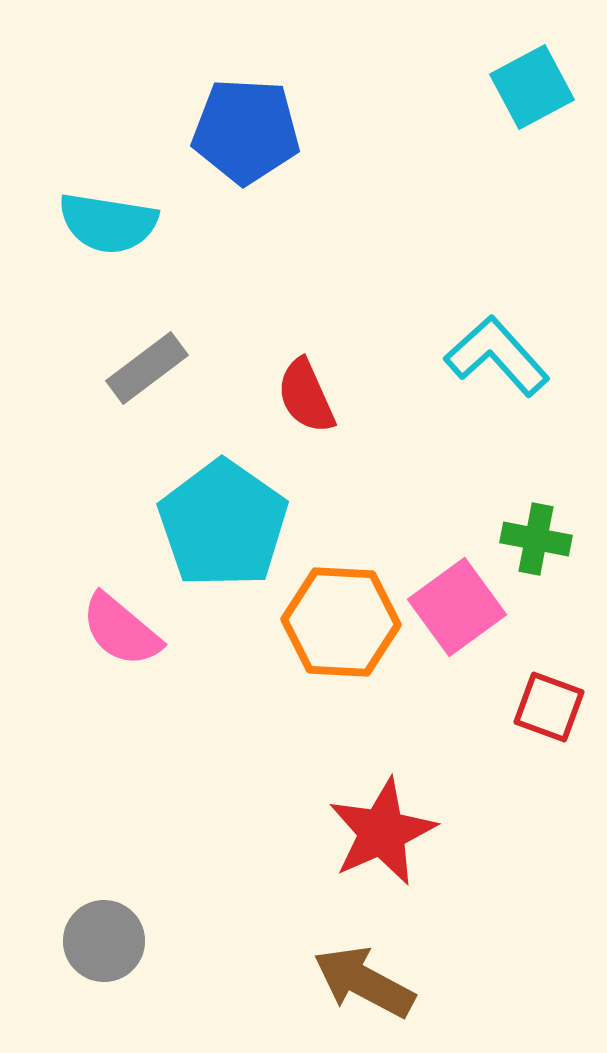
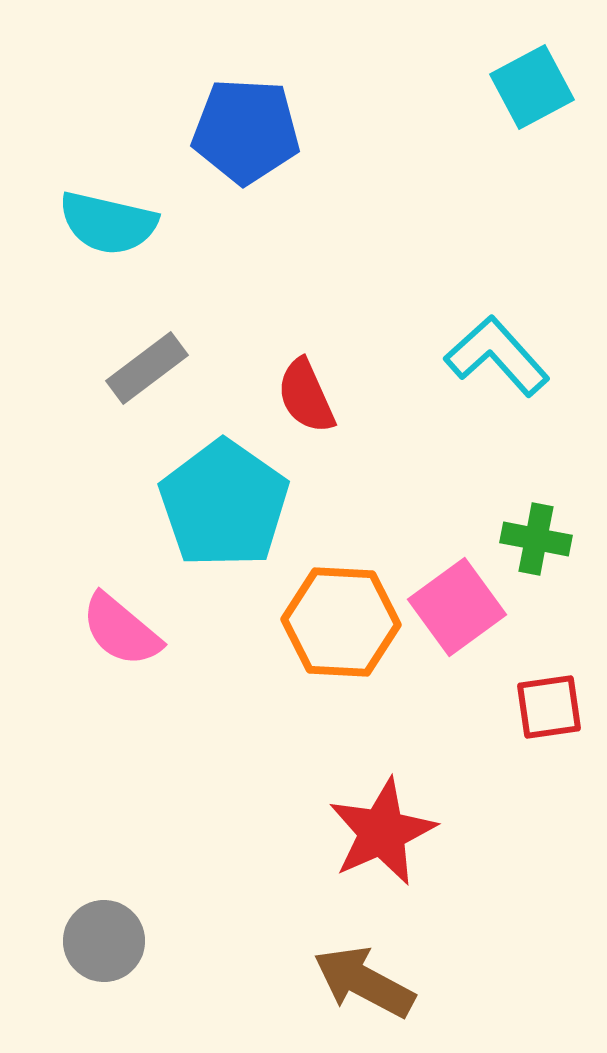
cyan semicircle: rotated 4 degrees clockwise
cyan pentagon: moved 1 px right, 20 px up
red square: rotated 28 degrees counterclockwise
